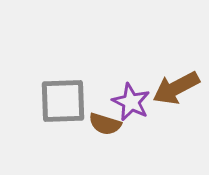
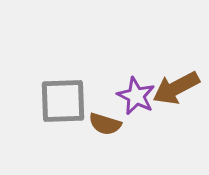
purple star: moved 5 px right, 6 px up
